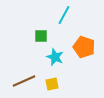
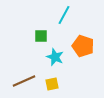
orange pentagon: moved 1 px left, 1 px up
